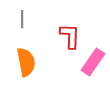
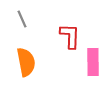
gray line: rotated 24 degrees counterclockwise
pink rectangle: rotated 36 degrees counterclockwise
